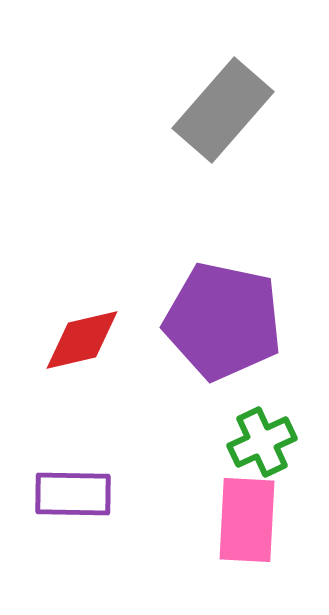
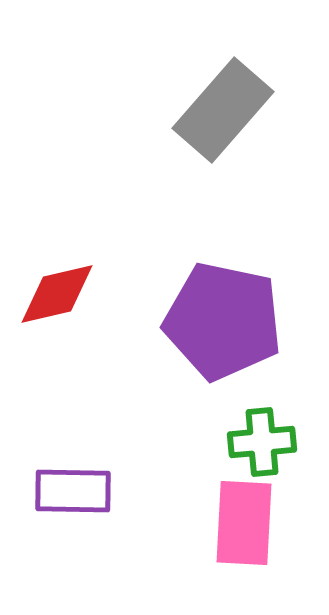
red diamond: moved 25 px left, 46 px up
green cross: rotated 20 degrees clockwise
purple rectangle: moved 3 px up
pink rectangle: moved 3 px left, 3 px down
